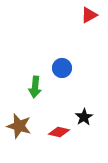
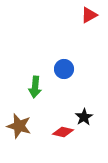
blue circle: moved 2 px right, 1 px down
red diamond: moved 4 px right
